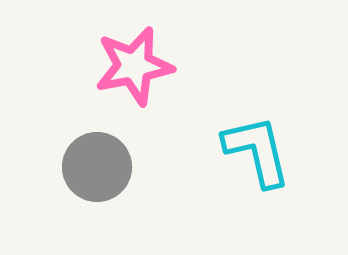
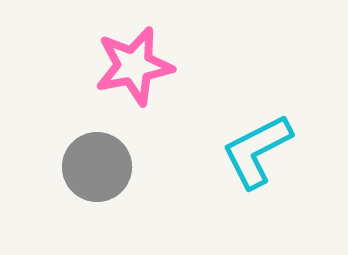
cyan L-shape: rotated 104 degrees counterclockwise
